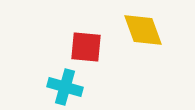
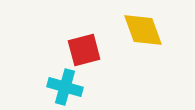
red square: moved 2 px left, 3 px down; rotated 20 degrees counterclockwise
